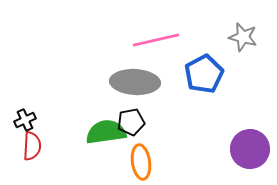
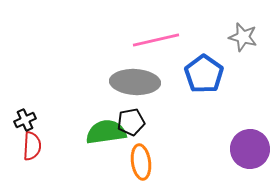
blue pentagon: rotated 9 degrees counterclockwise
